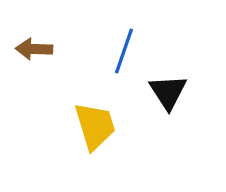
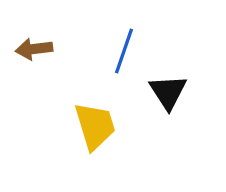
brown arrow: rotated 9 degrees counterclockwise
